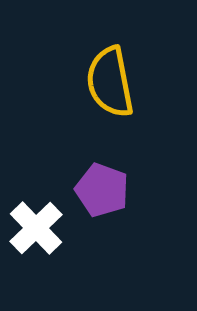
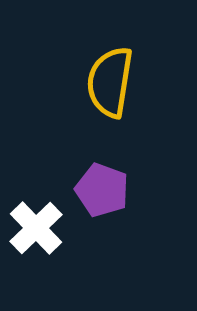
yellow semicircle: rotated 20 degrees clockwise
